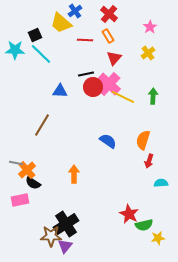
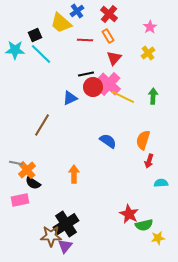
blue cross: moved 2 px right
blue triangle: moved 10 px right, 7 px down; rotated 28 degrees counterclockwise
